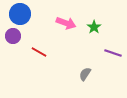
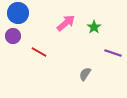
blue circle: moved 2 px left, 1 px up
pink arrow: rotated 60 degrees counterclockwise
